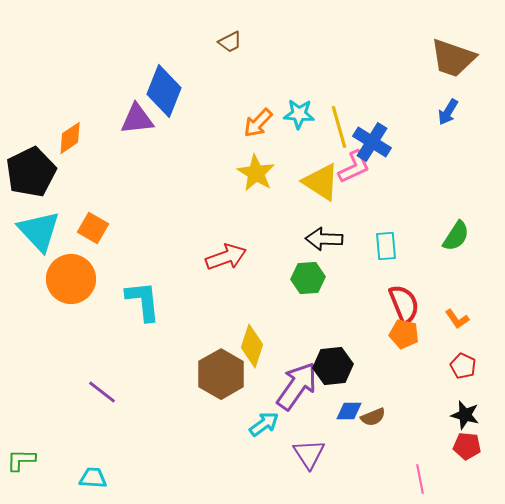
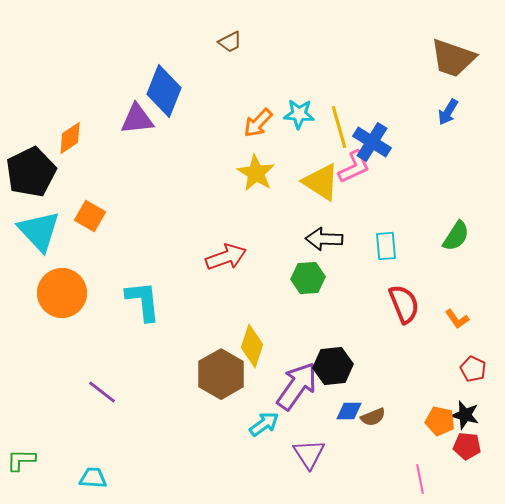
orange square at (93, 228): moved 3 px left, 12 px up
orange circle at (71, 279): moved 9 px left, 14 px down
orange pentagon at (404, 334): moved 36 px right, 87 px down
red pentagon at (463, 366): moved 10 px right, 3 px down
